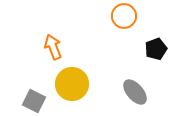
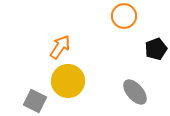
orange arrow: moved 7 px right; rotated 55 degrees clockwise
yellow circle: moved 4 px left, 3 px up
gray square: moved 1 px right
